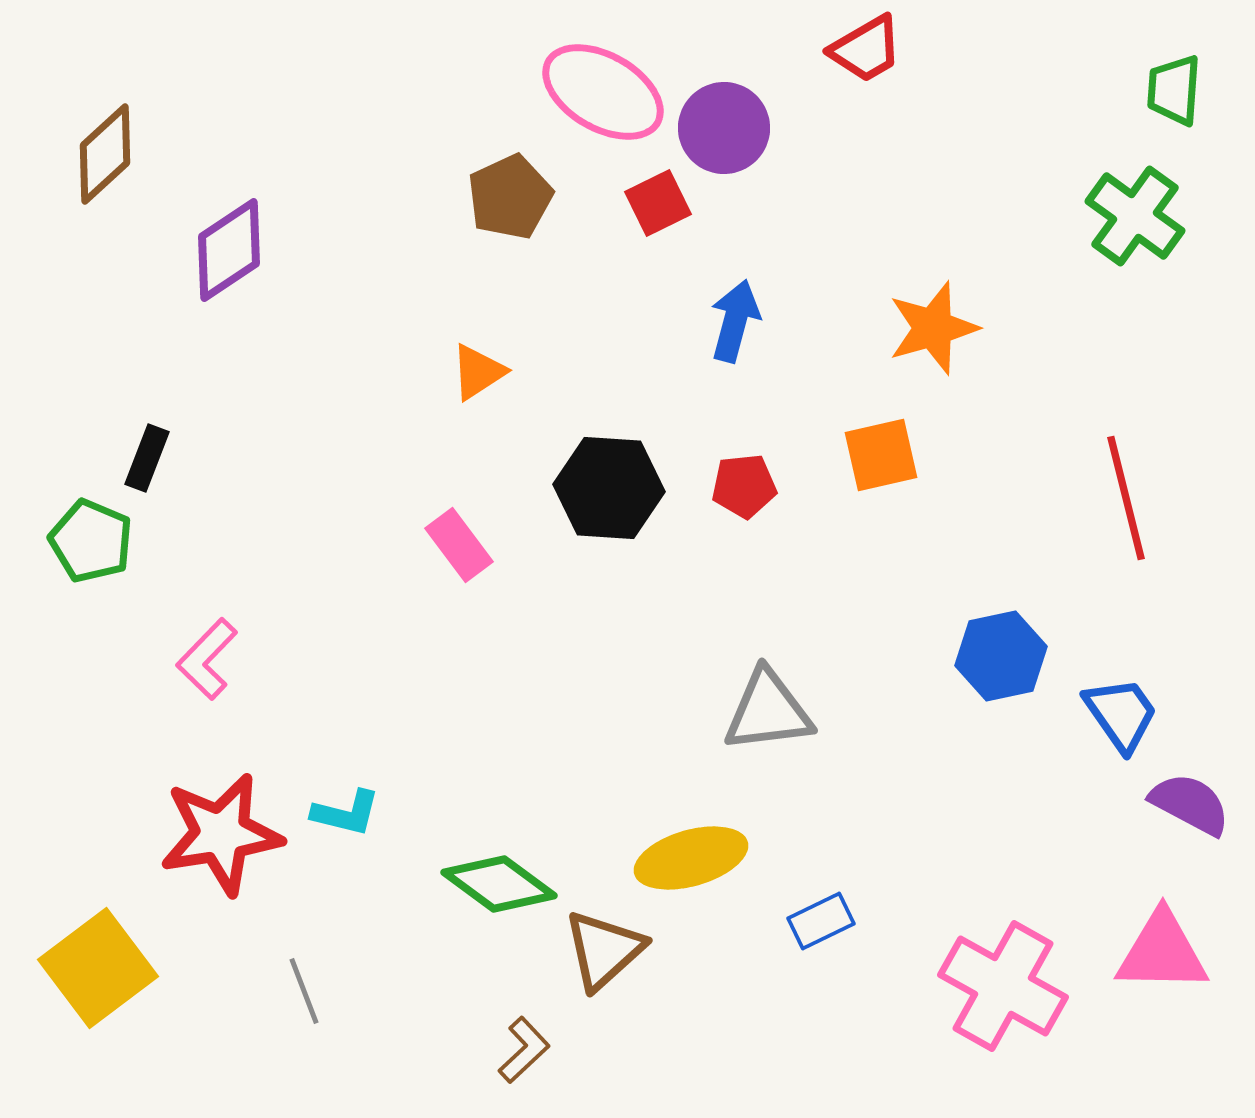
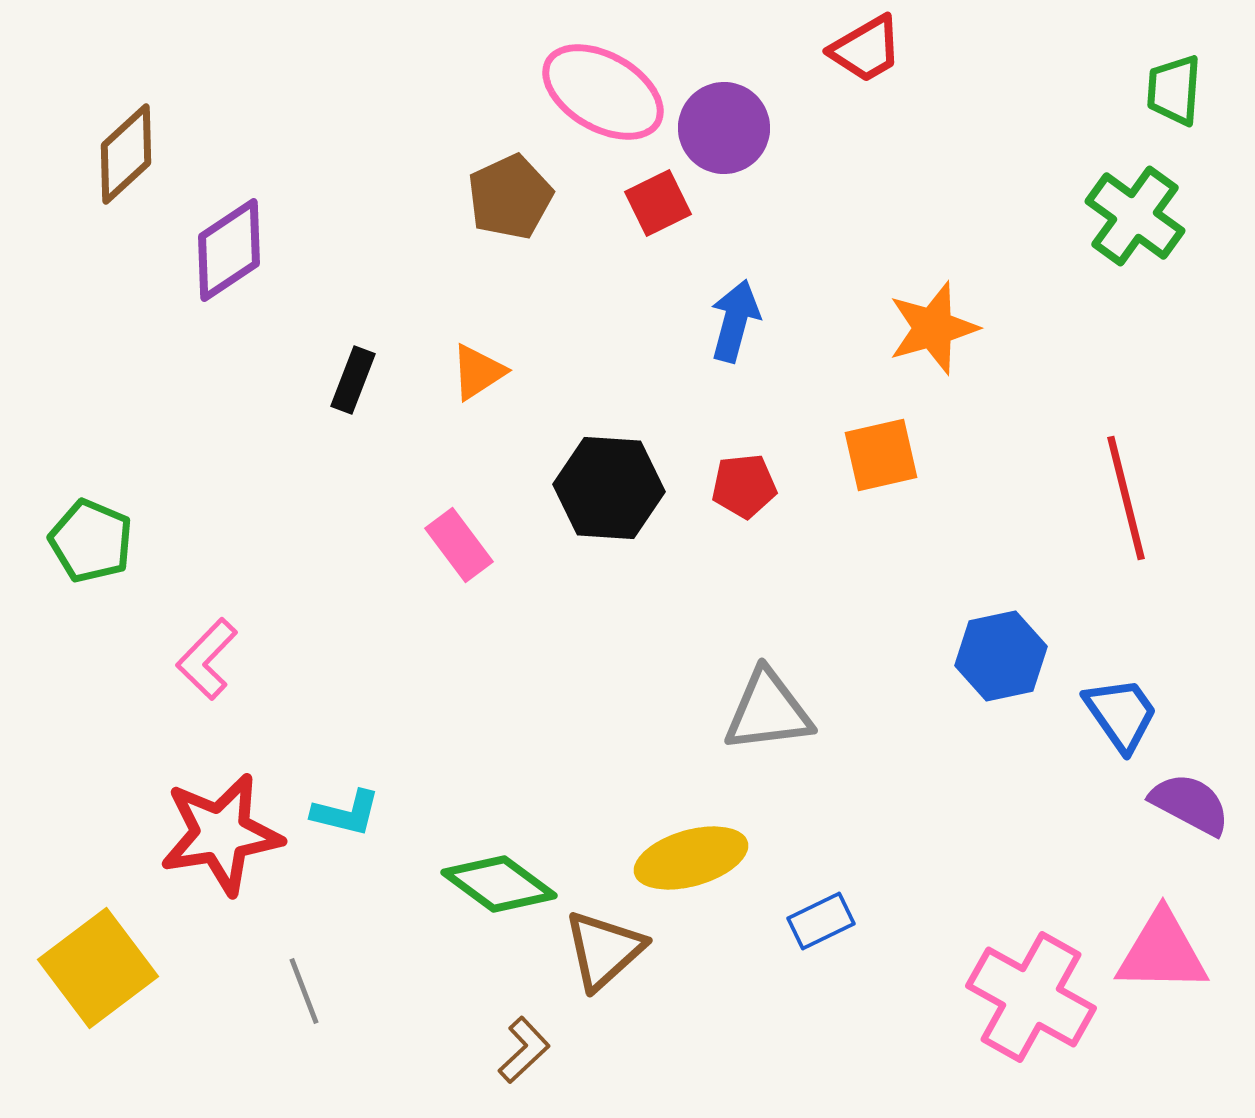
brown diamond: moved 21 px right
black rectangle: moved 206 px right, 78 px up
pink cross: moved 28 px right, 11 px down
